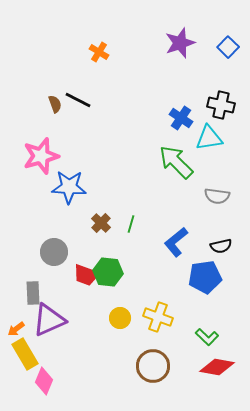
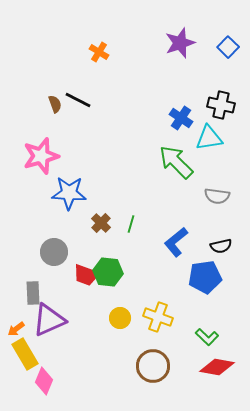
blue star: moved 6 px down
